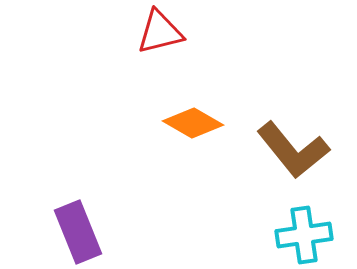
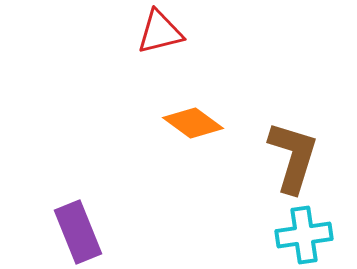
orange diamond: rotated 6 degrees clockwise
brown L-shape: moved 7 px down; rotated 124 degrees counterclockwise
